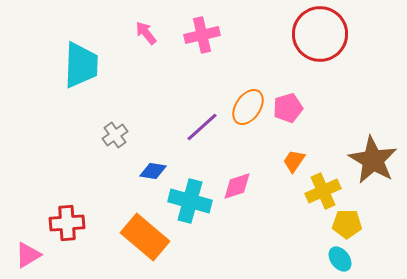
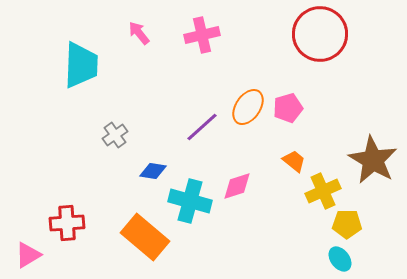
pink arrow: moved 7 px left
orange trapezoid: rotated 95 degrees clockwise
